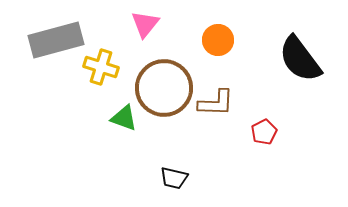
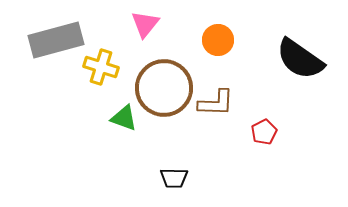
black semicircle: rotated 18 degrees counterclockwise
black trapezoid: rotated 12 degrees counterclockwise
